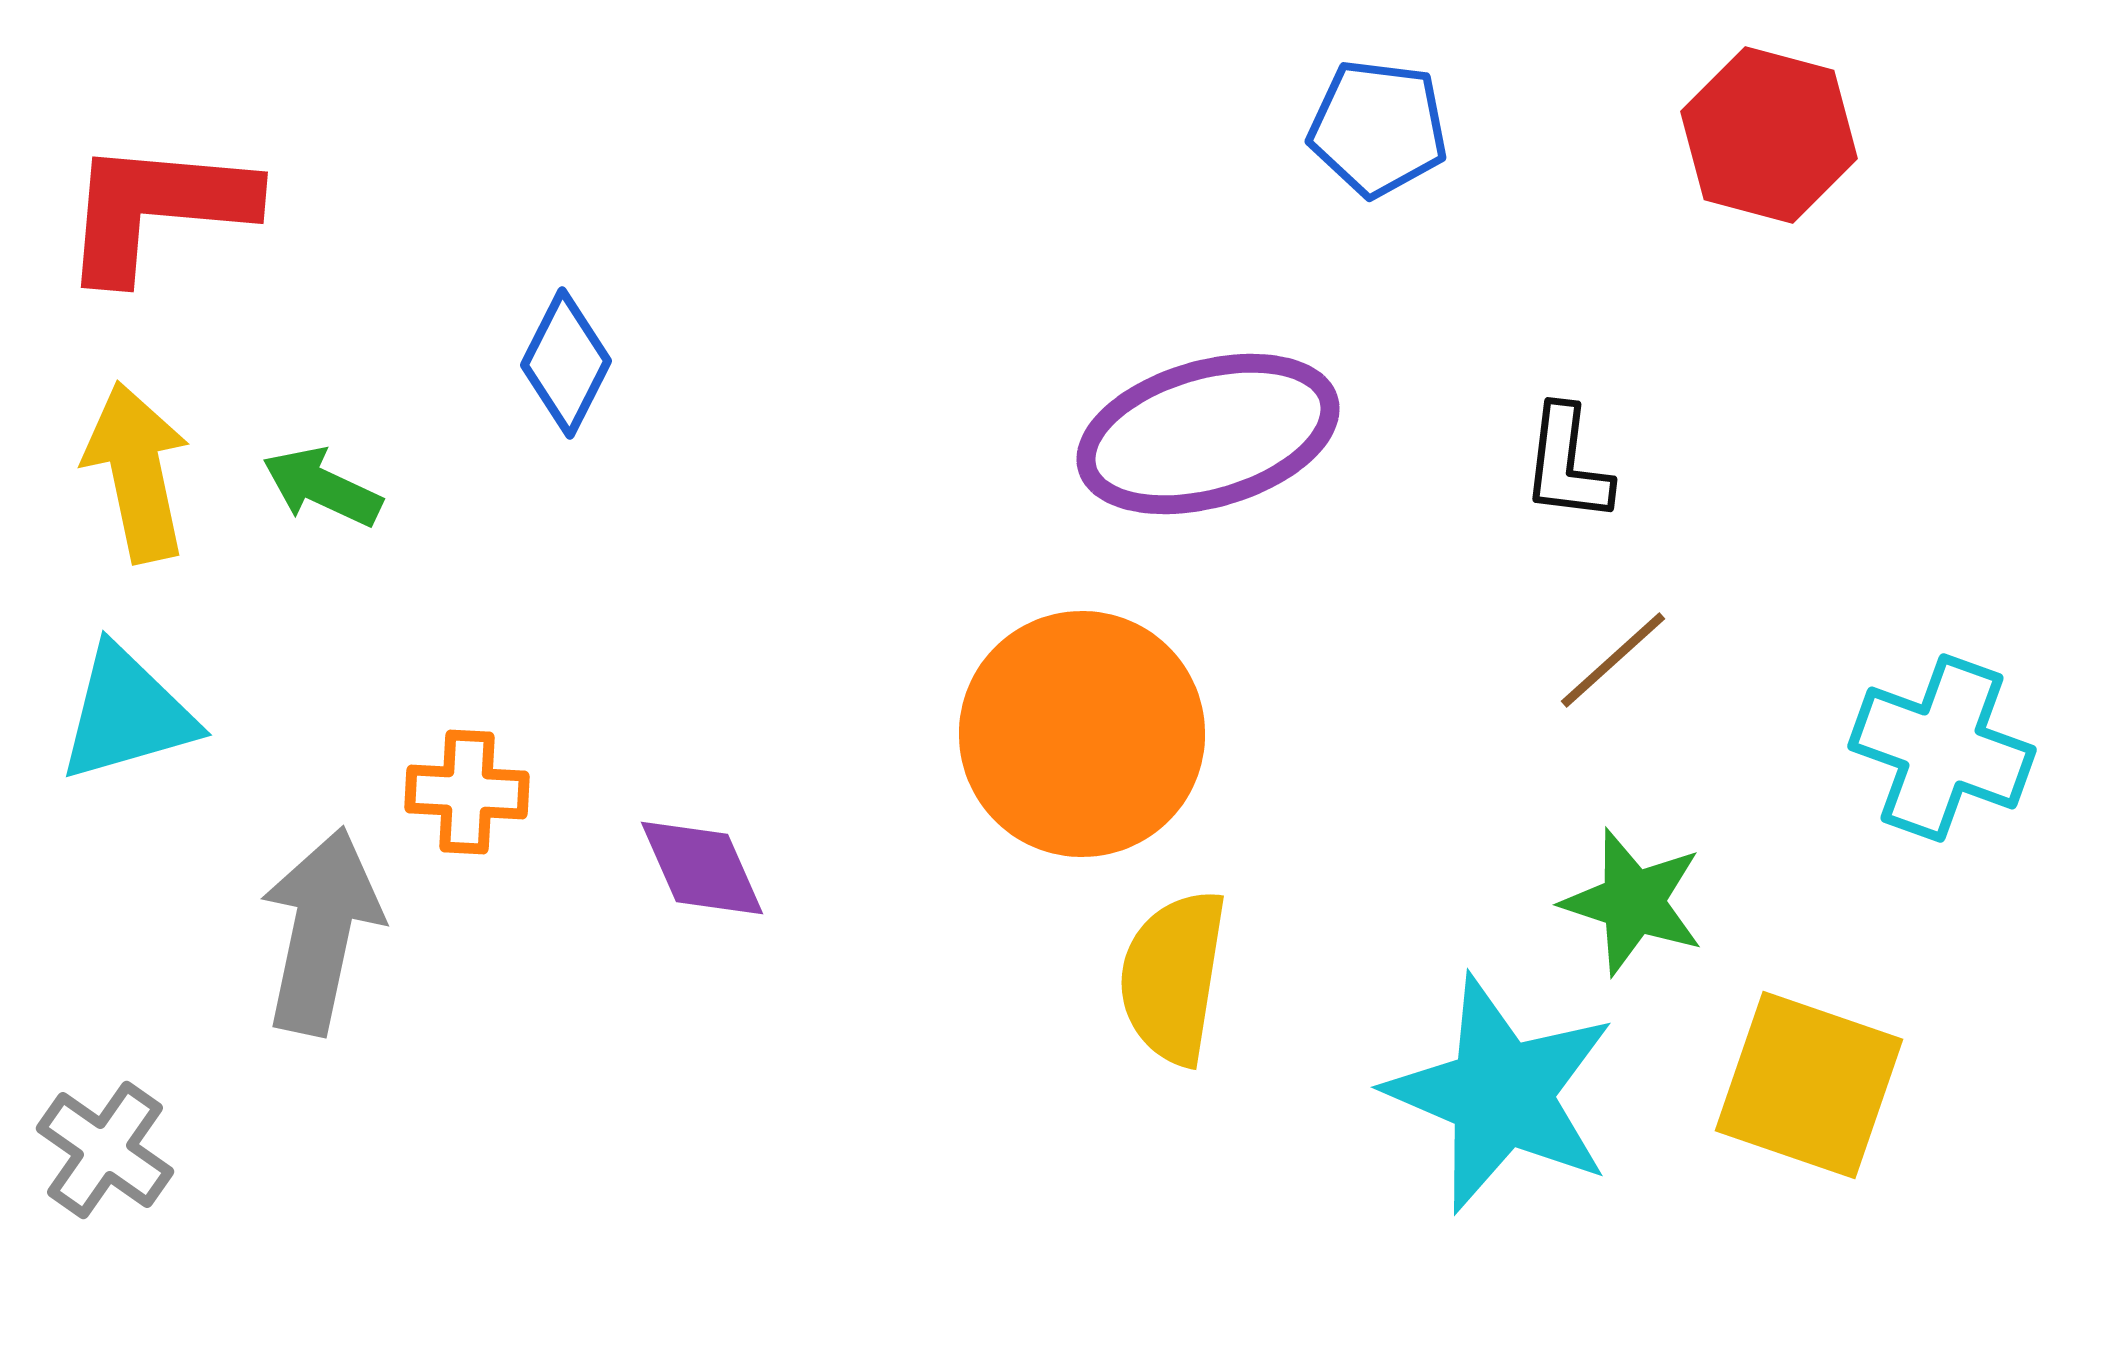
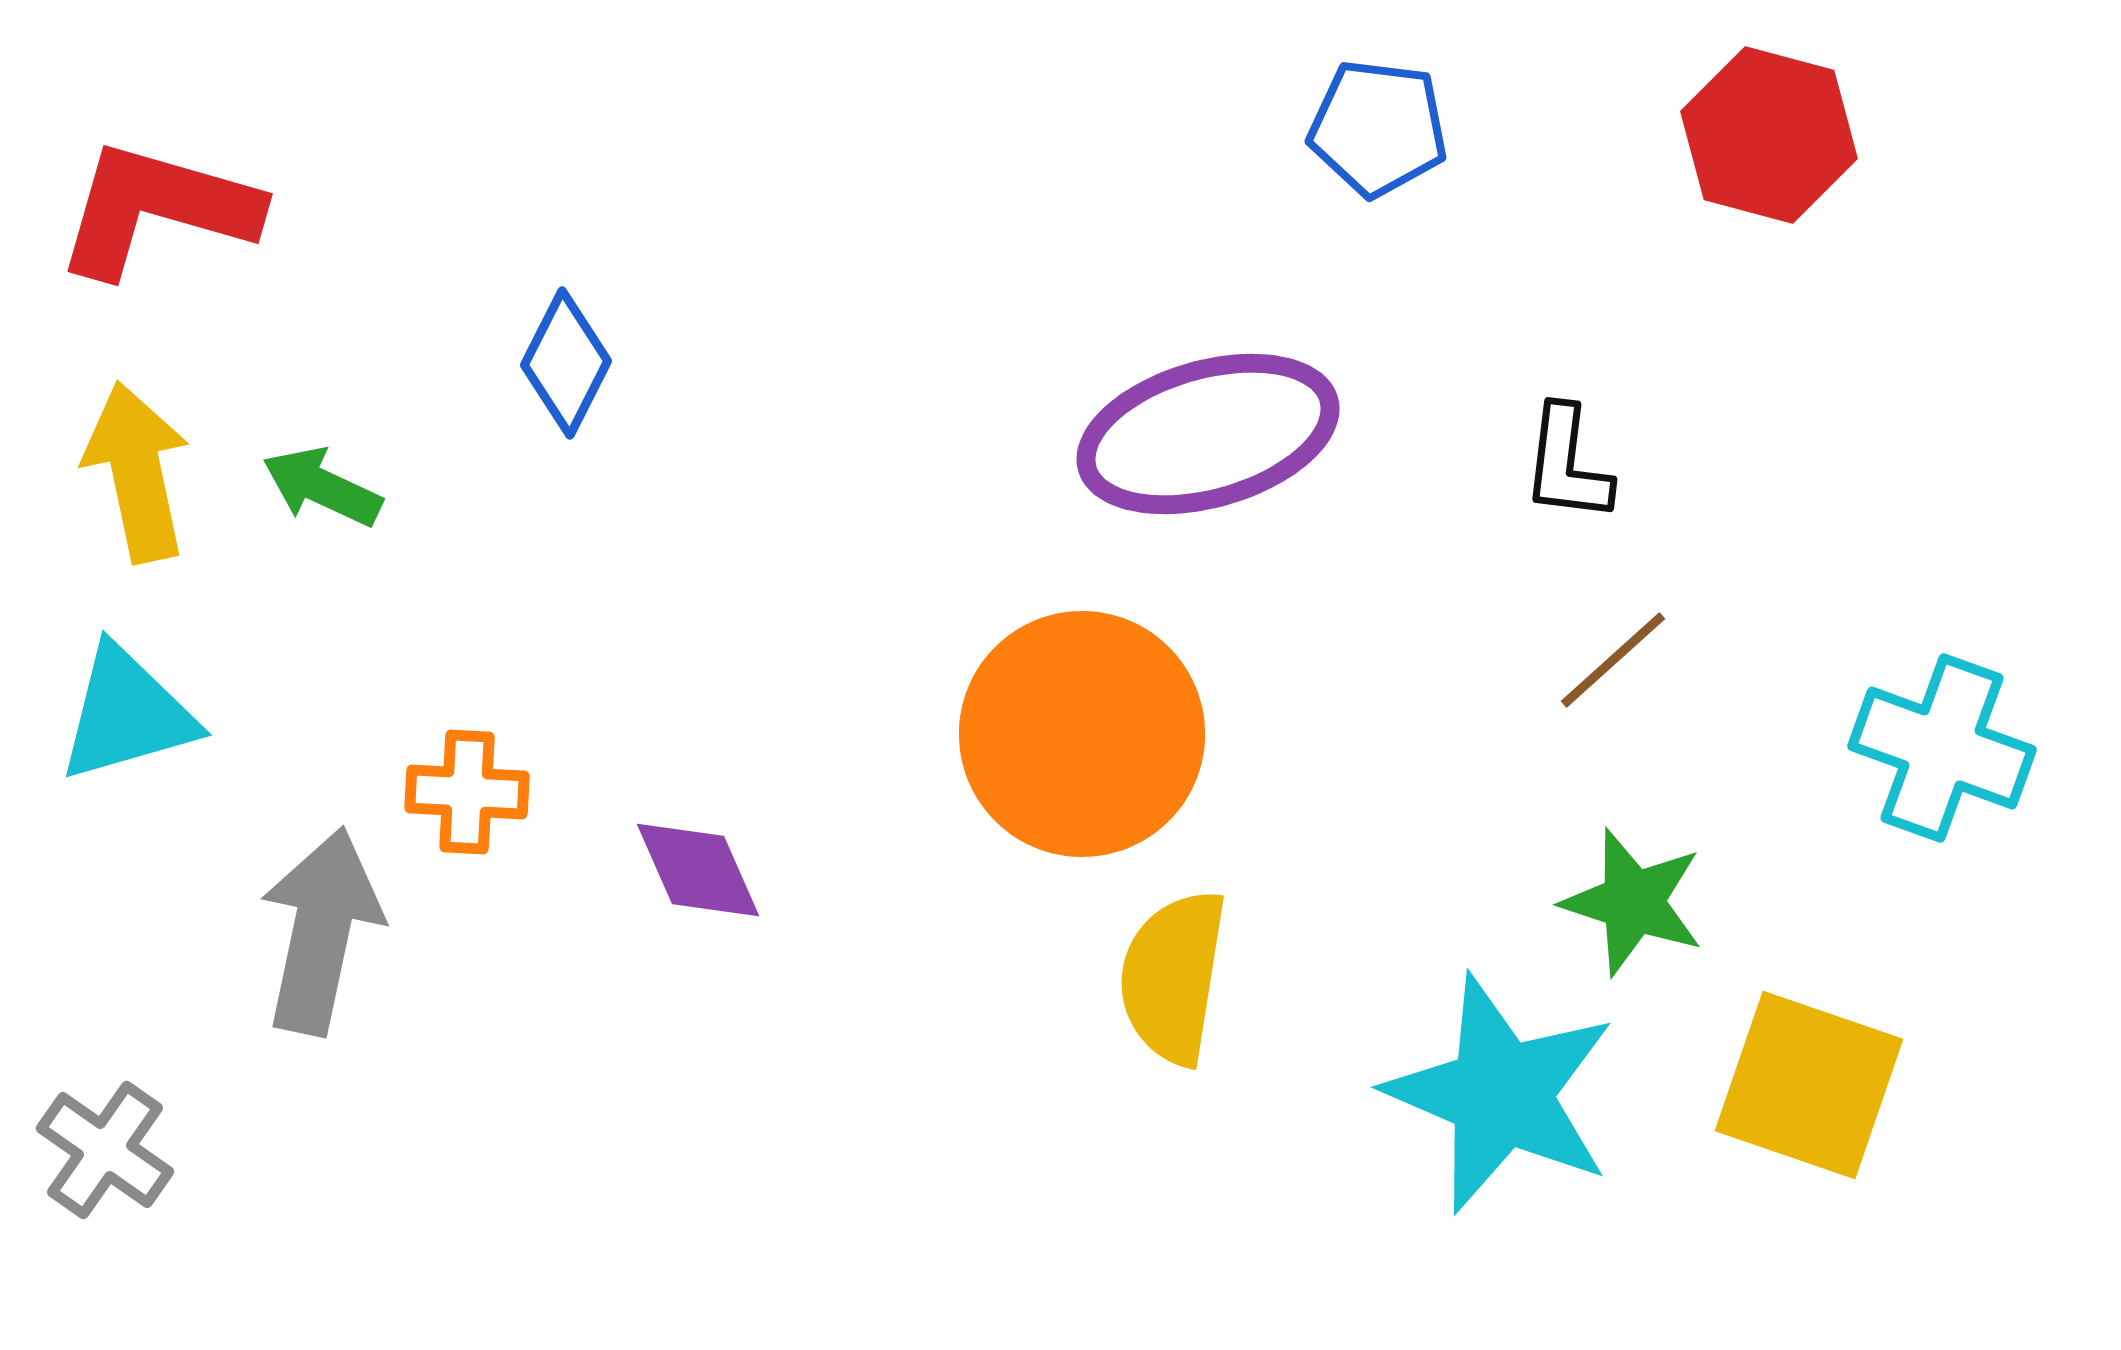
red L-shape: rotated 11 degrees clockwise
purple diamond: moved 4 px left, 2 px down
